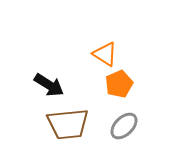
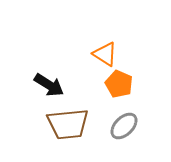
orange pentagon: rotated 24 degrees counterclockwise
